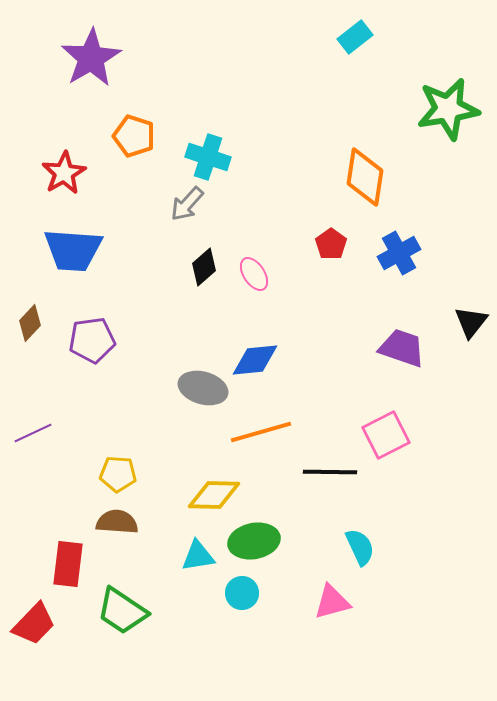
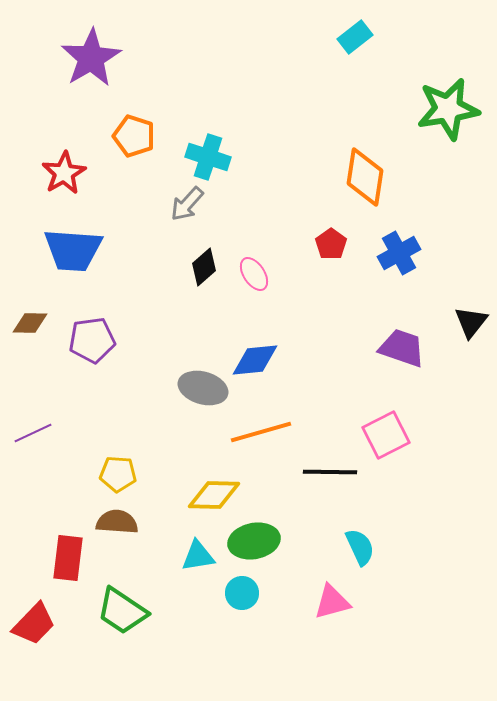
brown diamond: rotated 48 degrees clockwise
red rectangle: moved 6 px up
